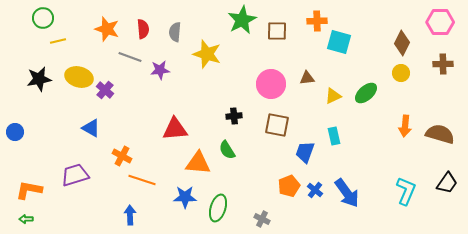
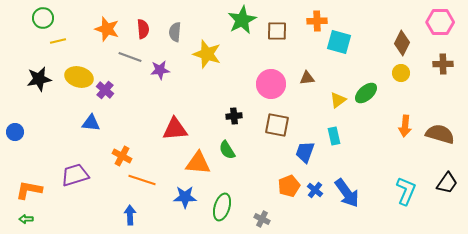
yellow triangle at (333, 96): moved 5 px right, 4 px down; rotated 12 degrees counterclockwise
blue triangle at (91, 128): moved 5 px up; rotated 24 degrees counterclockwise
green ellipse at (218, 208): moved 4 px right, 1 px up
